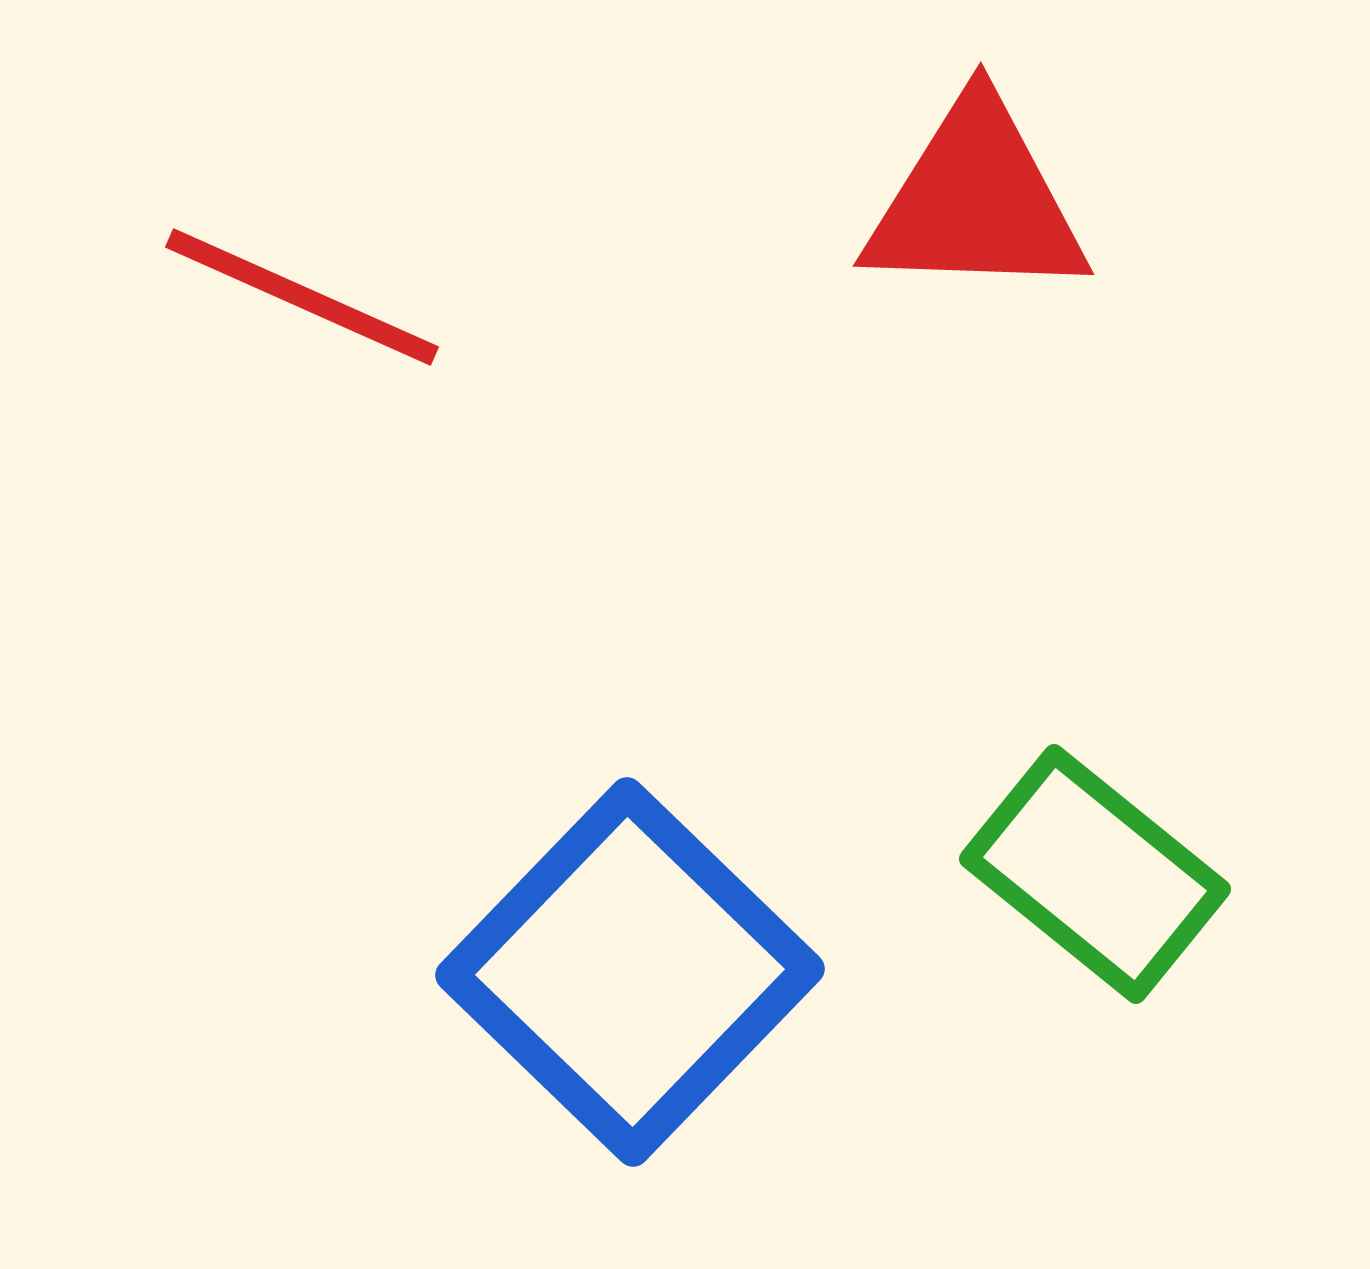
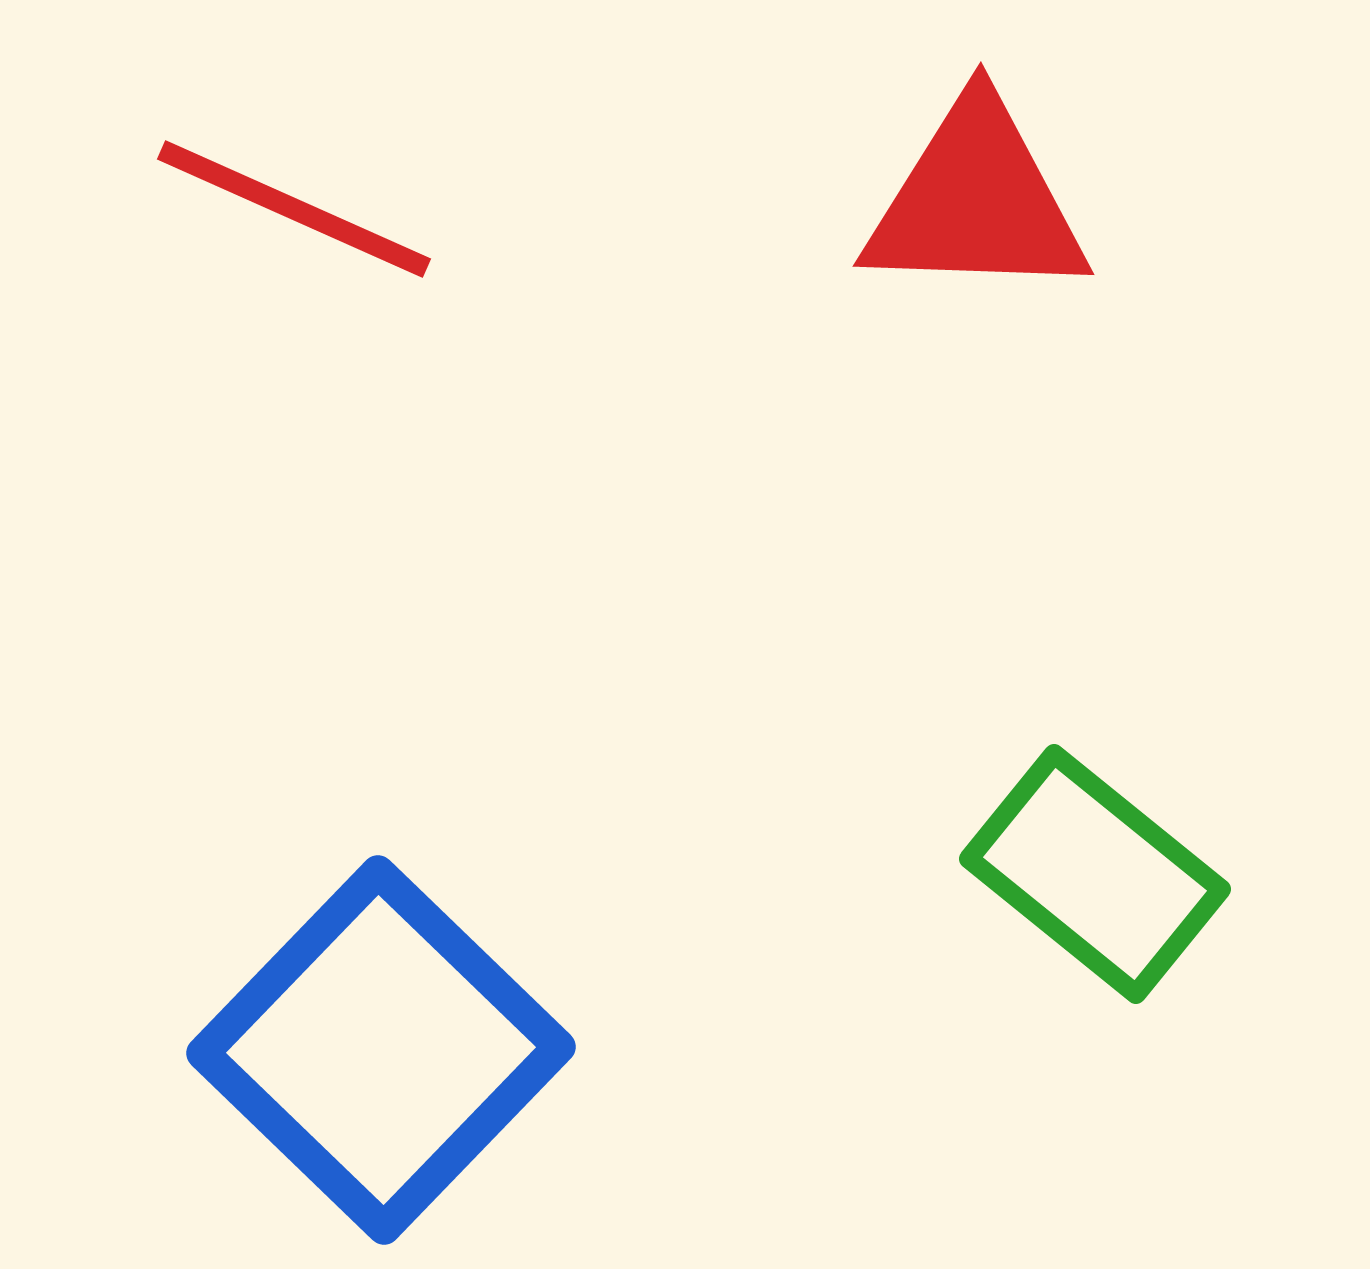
red line: moved 8 px left, 88 px up
blue square: moved 249 px left, 78 px down
